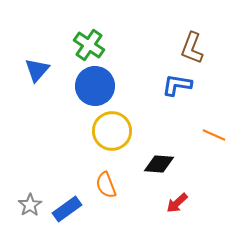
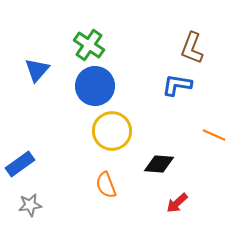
gray star: rotated 25 degrees clockwise
blue rectangle: moved 47 px left, 45 px up
